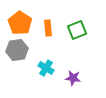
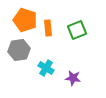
orange pentagon: moved 5 px right, 3 px up; rotated 15 degrees counterclockwise
gray hexagon: moved 2 px right
